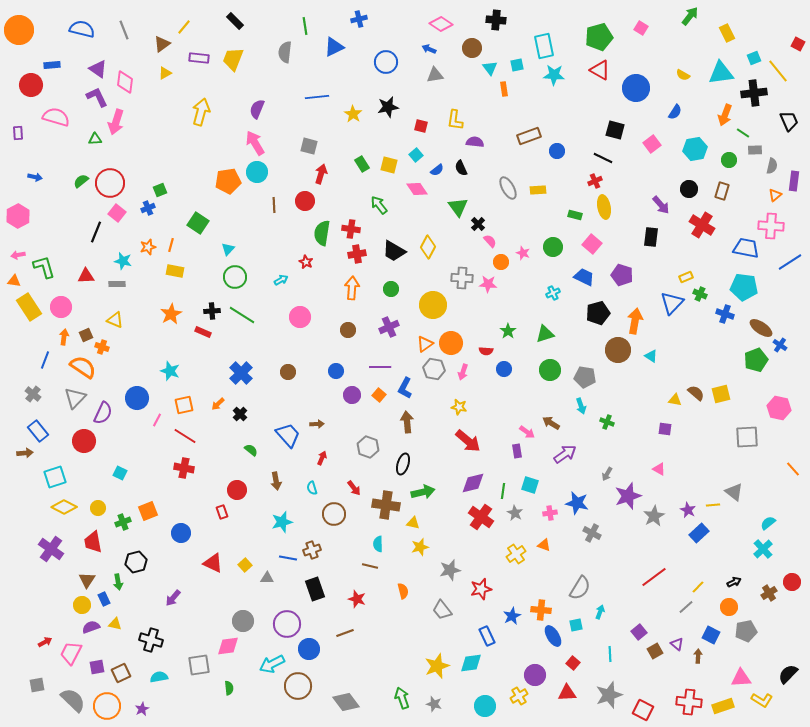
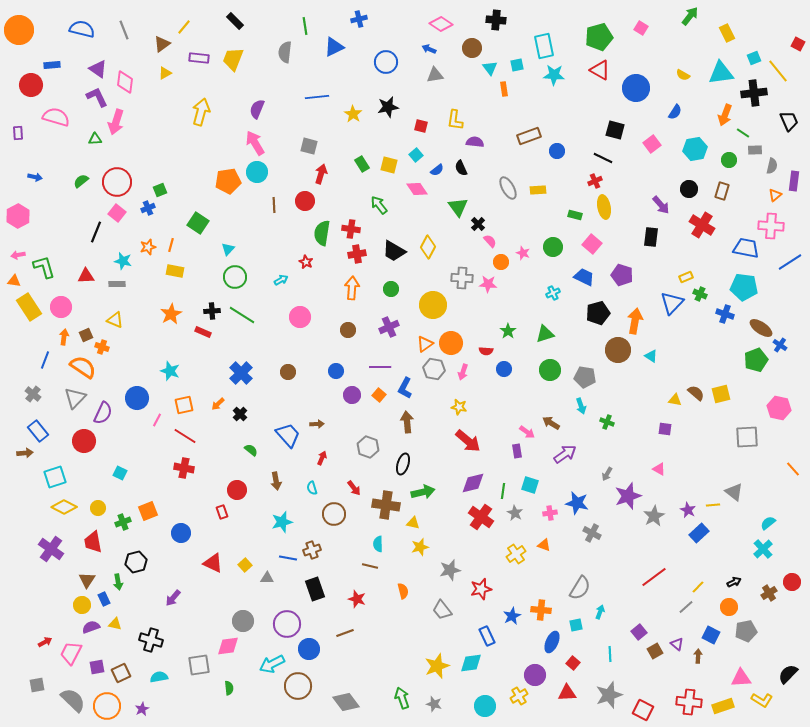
red circle at (110, 183): moved 7 px right, 1 px up
blue ellipse at (553, 636): moved 1 px left, 6 px down; rotated 55 degrees clockwise
